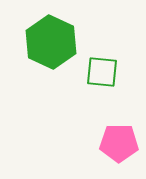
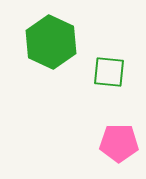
green square: moved 7 px right
